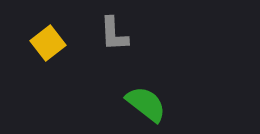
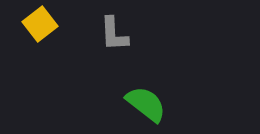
yellow square: moved 8 px left, 19 px up
